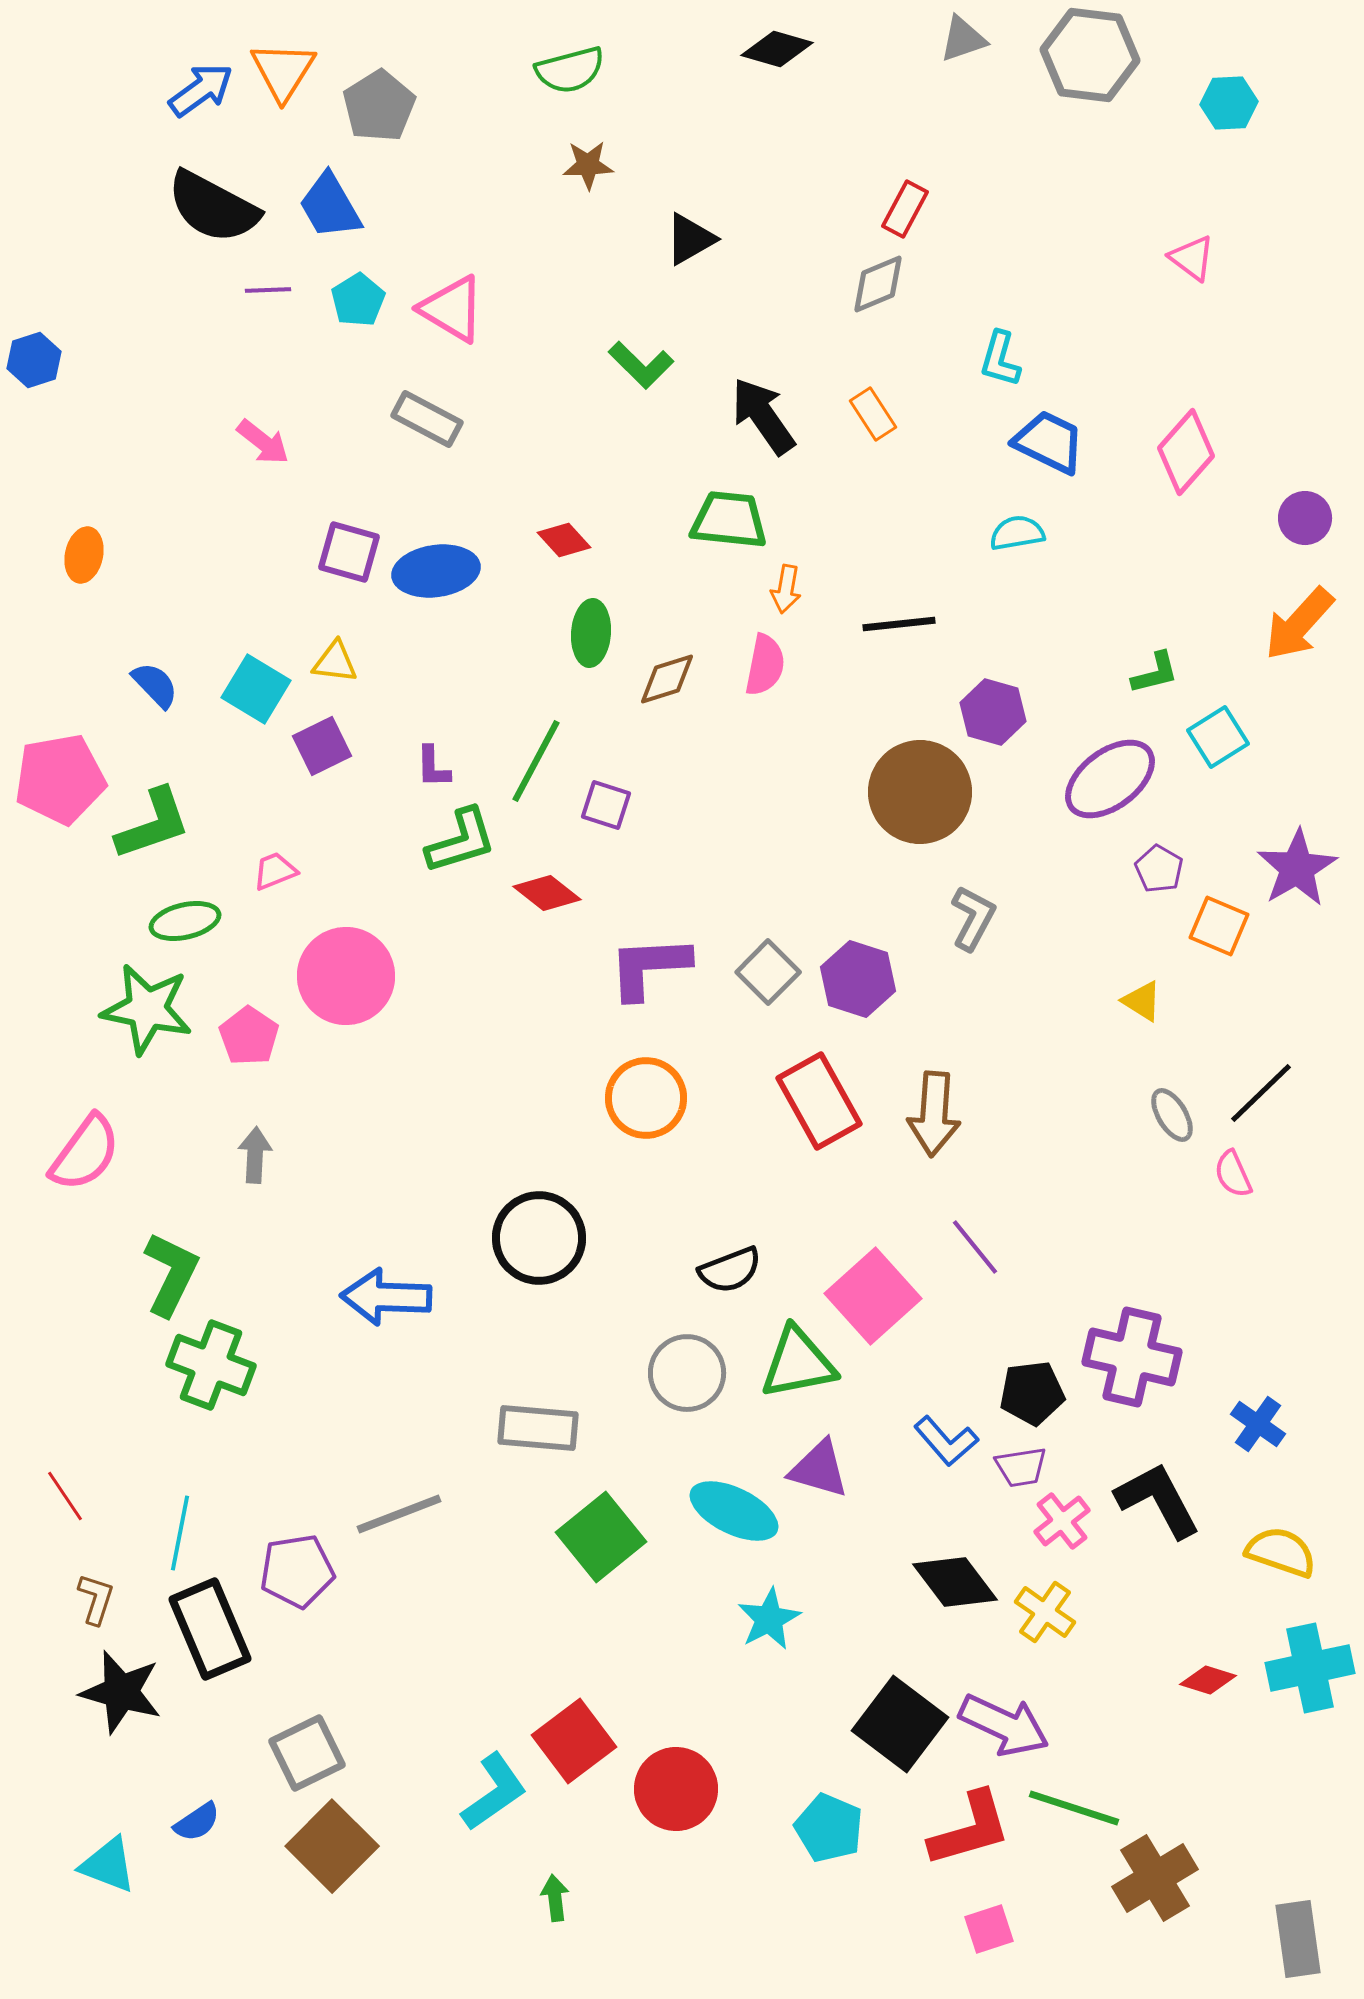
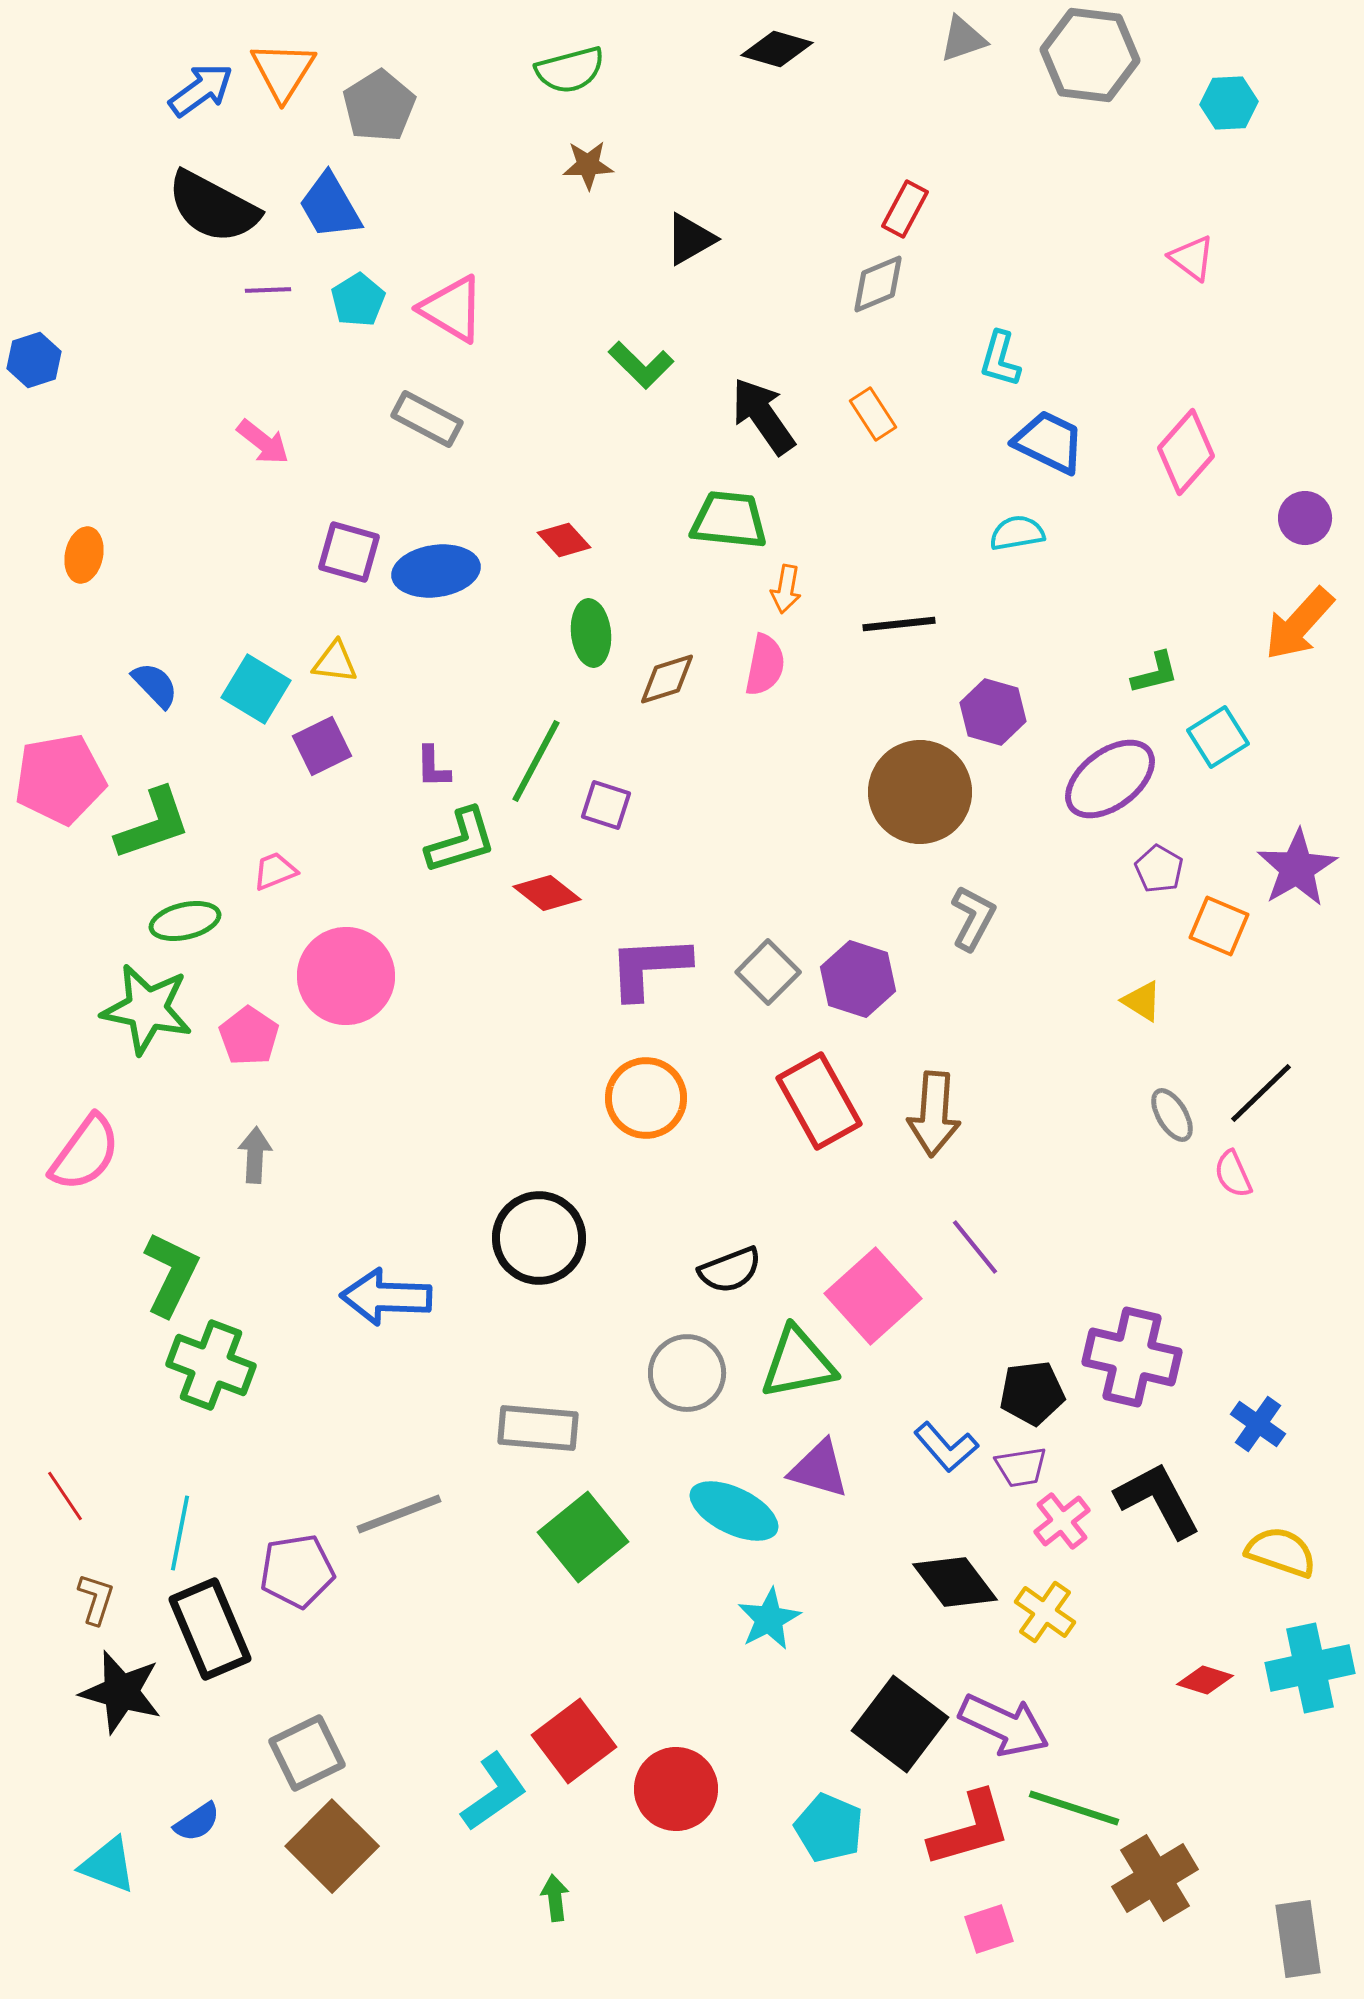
green ellipse at (591, 633): rotated 10 degrees counterclockwise
blue L-shape at (946, 1441): moved 6 px down
green square at (601, 1537): moved 18 px left
red diamond at (1208, 1680): moved 3 px left
